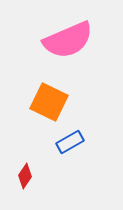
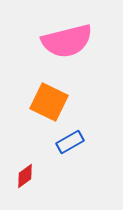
pink semicircle: moved 1 px left, 1 px down; rotated 9 degrees clockwise
red diamond: rotated 20 degrees clockwise
